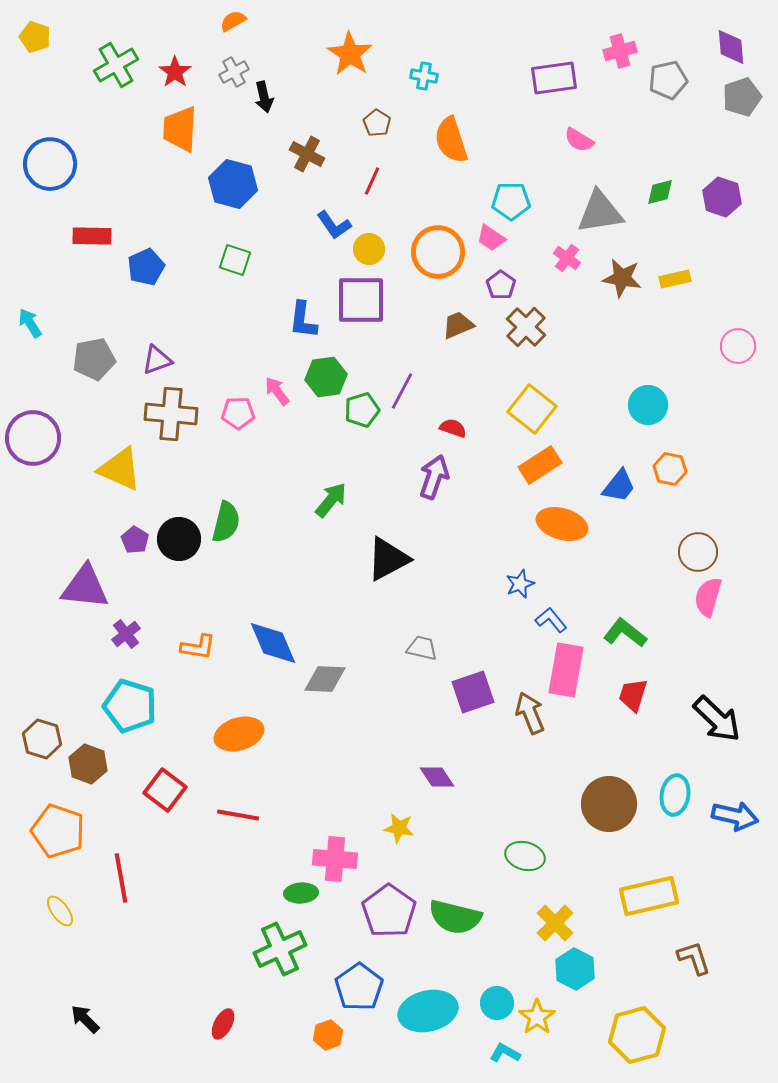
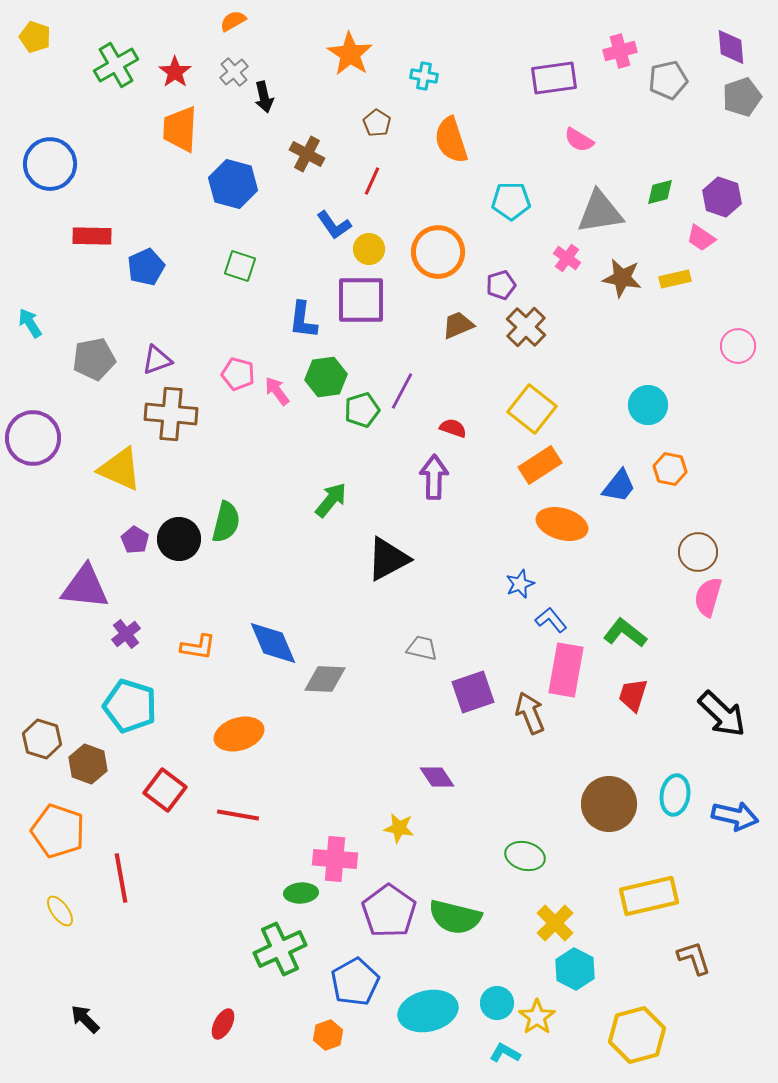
gray cross at (234, 72): rotated 12 degrees counterclockwise
pink trapezoid at (491, 238): moved 210 px right
green square at (235, 260): moved 5 px right, 6 px down
purple pentagon at (501, 285): rotated 20 degrees clockwise
pink pentagon at (238, 413): moved 39 px up; rotated 16 degrees clockwise
purple arrow at (434, 477): rotated 18 degrees counterclockwise
black arrow at (717, 719): moved 5 px right, 5 px up
blue pentagon at (359, 987): moved 4 px left, 5 px up; rotated 6 degrees clockwise
